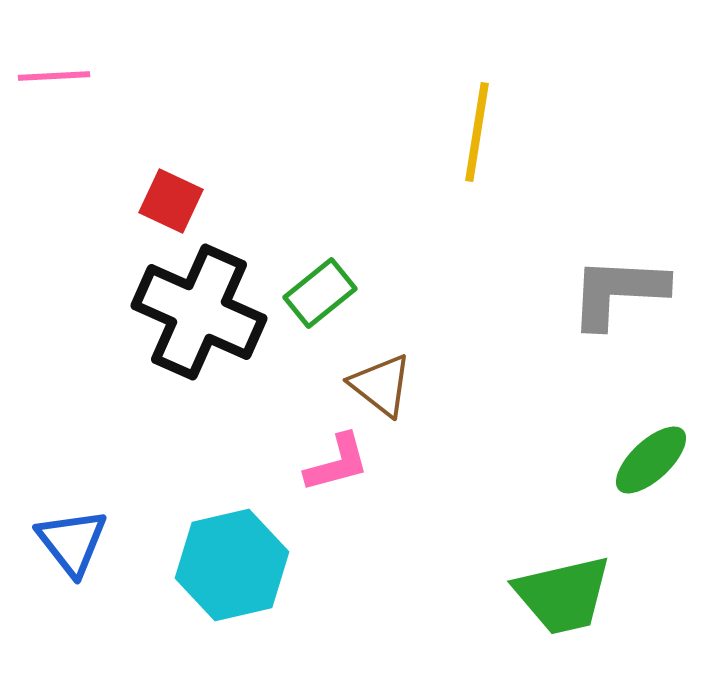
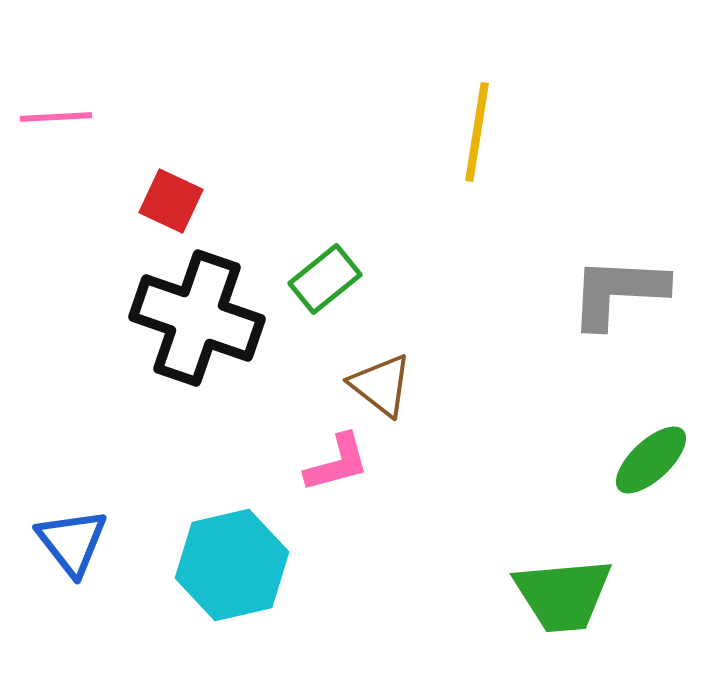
pink line: moved 2 px right, 41 px down
green rectangle: moved 5 px right, 14 px up
black cross: moved 2 px left, 6 px down; rotated 5 degrees counterclockwise
green trapezoid: rotated 8 degrees clockwise
